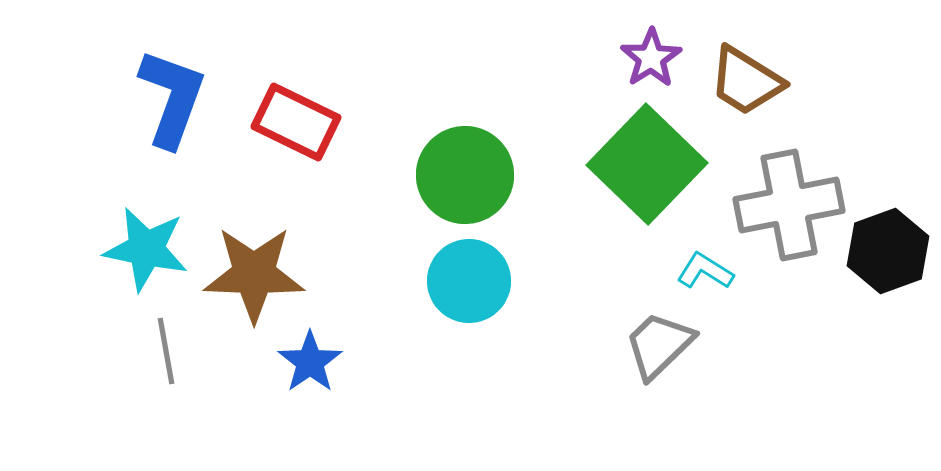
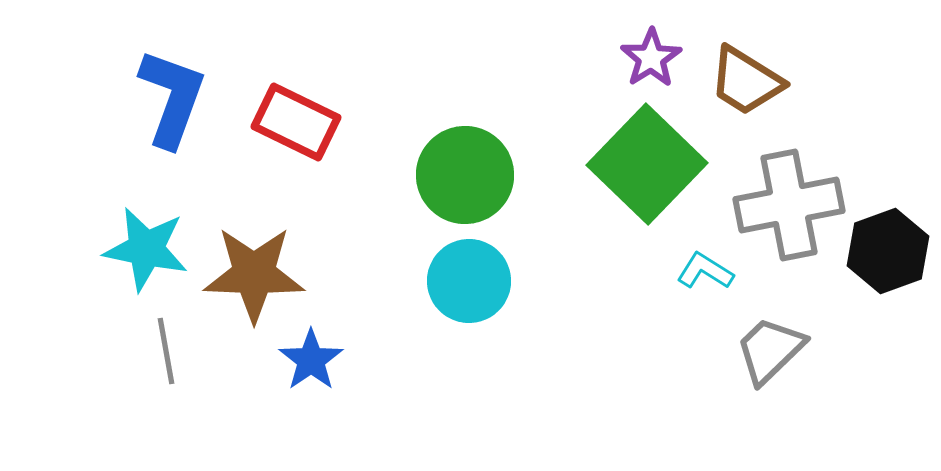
gray trapezoid: moved 111 px right, 5 px down
blue star: moved 1 px right, 2 px up
